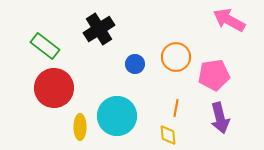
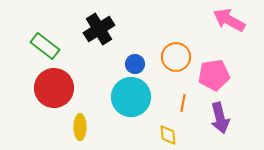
orange line: moved 7 px right, 5 px up
cyan circle: moved 14 px right, 19 px up
